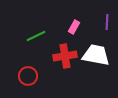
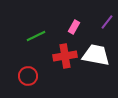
purple line: rotated 35 degrees clockwise
